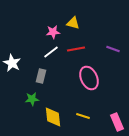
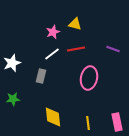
yellow triangle: moved 2 px right, 1 px down
pink star: rotated 16 degrees counterclockwise
white line: moved 1 px right, 2 px down
white star: rotated 24 degrees clockwise
pink ellipse: rotated 35 degrees clockwise
green star: moved 19 px left
yellow line: moved 5 px right, 7 px down; rotated 64 degrees clockwise
pink rectangle: rotated 12 degrees clockwise
